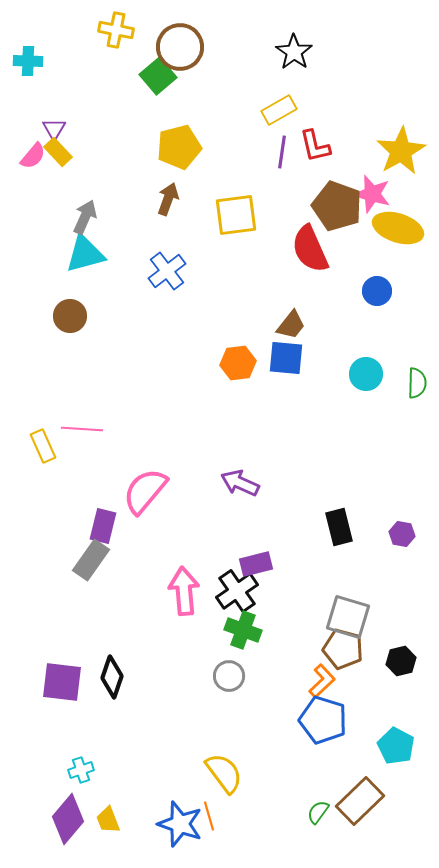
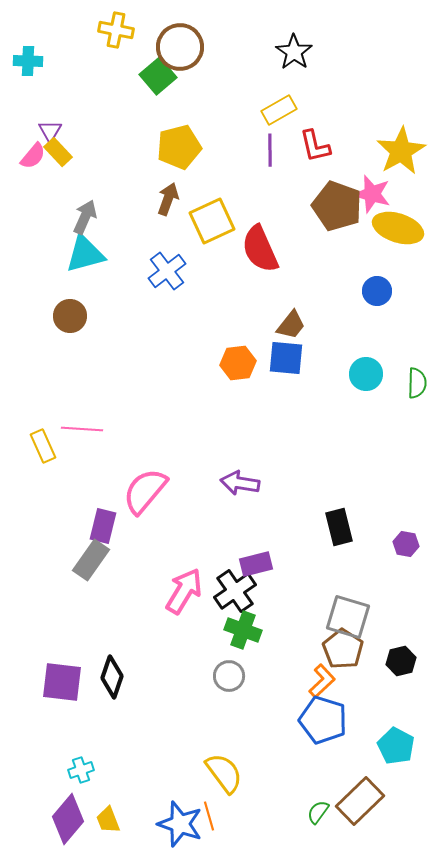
purple triangle at (54, 129): moved 4 px left, 2 px down
purple line at (282, 152): moved 12 px left, 2 px up; rotated 8 degrees counterclockwise
yellow square at (236, 215): moved 24 px left, 6 px down; rotated 18 degrees counterclockwise
red semicircle at (310, 249): moved 50 px left
purple arrow at (240, 483): rotated 15 degrees counterclockwise
purple hexagon at (402, 534): moved 4 px right, 10 px down
pink arrow at (184, 591): rotated 36 degrees clockwise
black cross at (237, 591): moved 2 px left
brown pentagon at (343, 649): rotated 18 degrees clockwise
